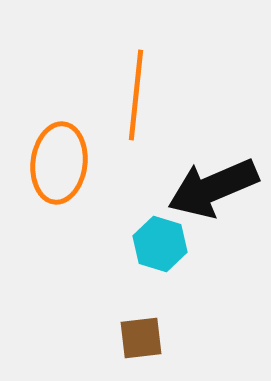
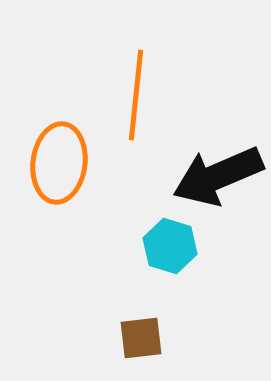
black arrow: moved 5 px right, 12 px up
cyan hexagon: moved 10 px right, 2 px down
